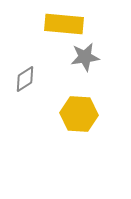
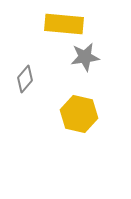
gray diamond: rotated 16 degrees counterclockwise
yellow hexagon: rotated 9 degrees clockwise
